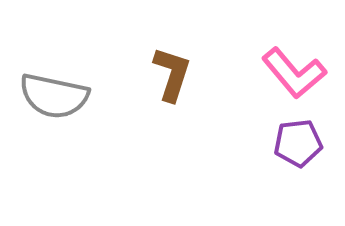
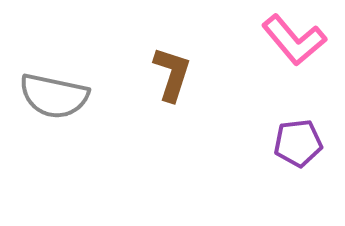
pink L-shape: moved 33 px up
